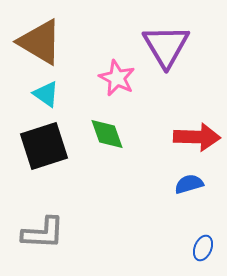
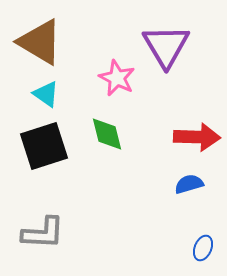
green diamond: rotated 6 degrees clockwise
